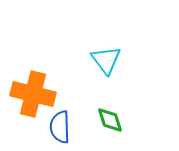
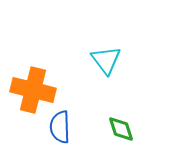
orange cross: moved 4 px up
green diamond: moved 11 px right, 9 px down
